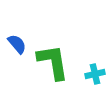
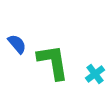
cyan cross: rotated 24 degrees counterclockwise
